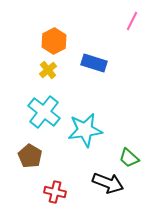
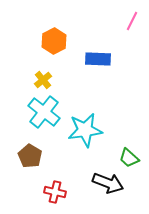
blue rectangle: moved 4 px right, 4 px up; rotated 15 degrees counterclockwise
yellow cross: moved 5 px left, 10 px down
